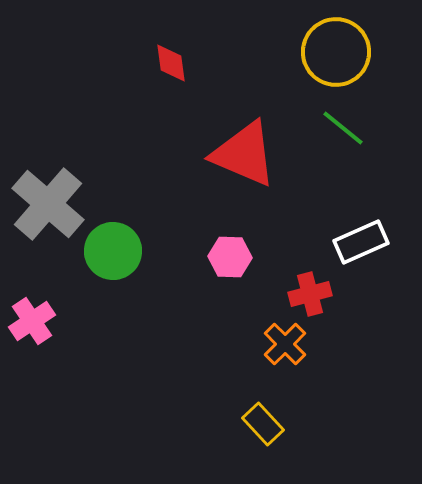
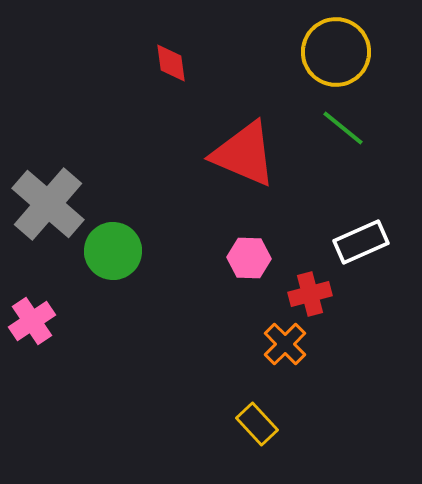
pink hexagon: moved 19 px right, 1 px down
yellow rectangle: moved 6 px left
